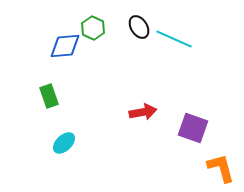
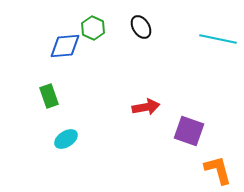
black ellipse: moved 2 px right
cyan line: moved 44 px right; rotated 12 degrees counterclockwise
red arrow: moved 3 px right, 5 px up
purple square: moved 4 px left, 3 px down
cyan ellipse: moved 2 px right, 4 px up; rotated 10 degrees clockwise
orange L-shape: moved 3 px left, 2 px down
